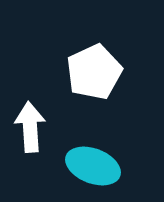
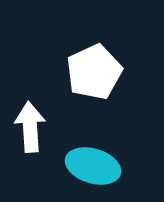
cyan ellipse: rotated 4 degrees counterclockwise
